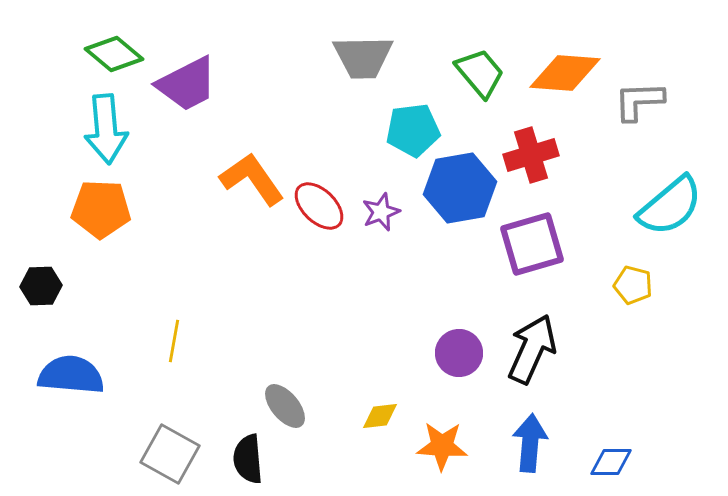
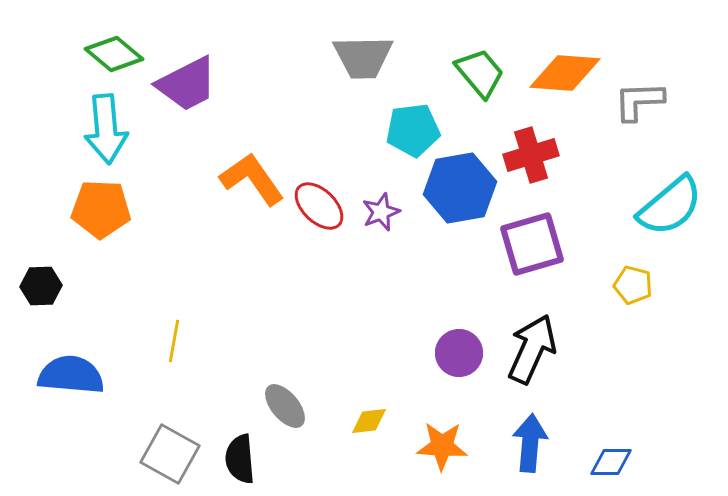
yellow diamond: moved 11 px left, 5 px down
black semicircle: moved 8 px left
